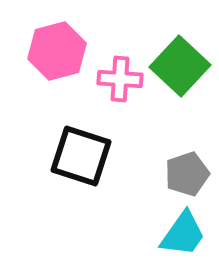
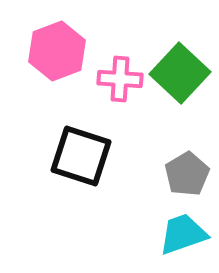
pink hexagon: rotated 6 degrees counterclockwise
green square: moved 7 px down
gray pentagon: rotated 12 degrees counterclockwise
cyan trapezoid: rotated 144 degrees counterclockwise
